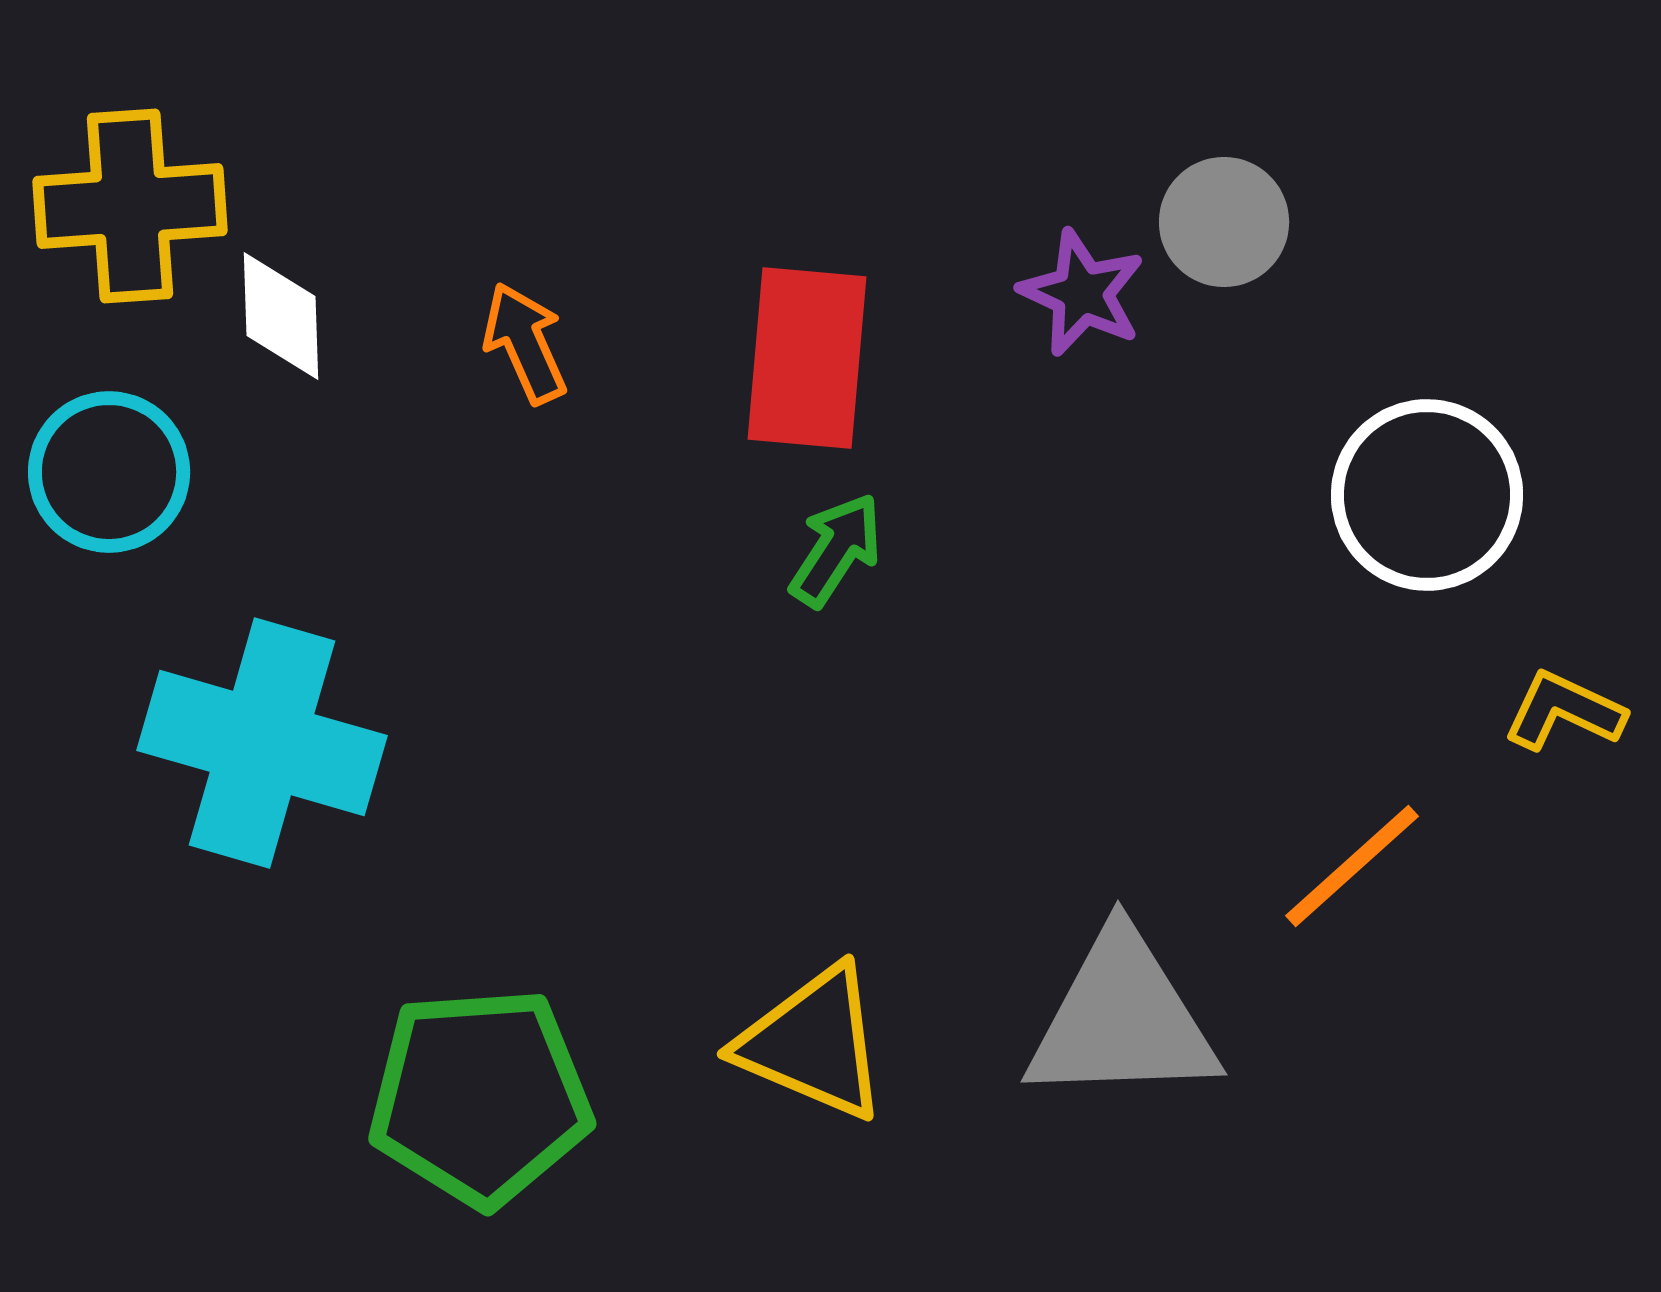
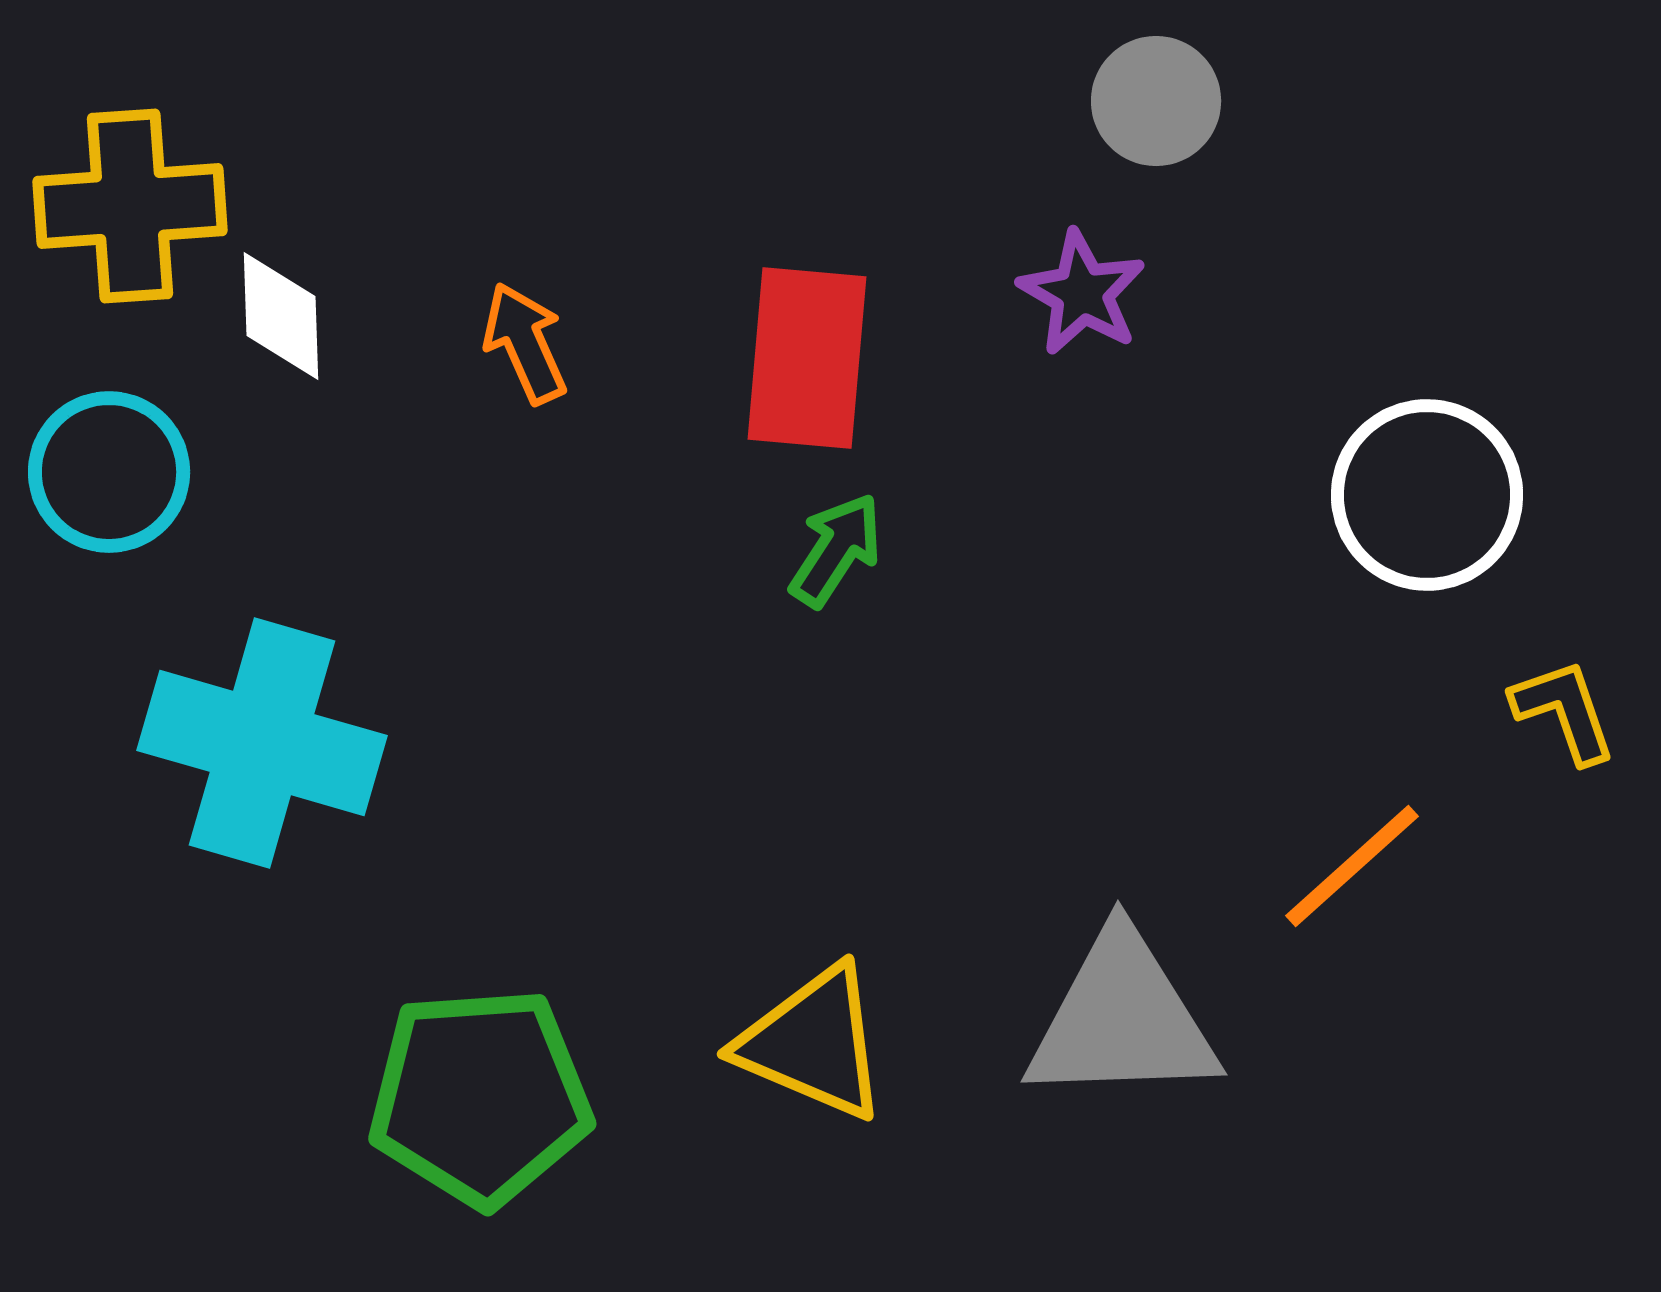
gray circle: moved 68 px left, 121 px up
purple star: rotated 5 degrees clockwise
yellow L-shape: rotated 46 degrees clockwise
